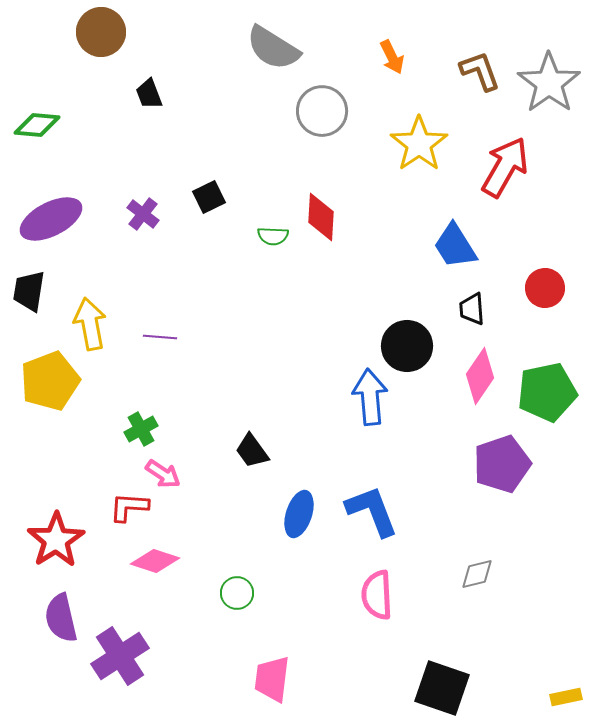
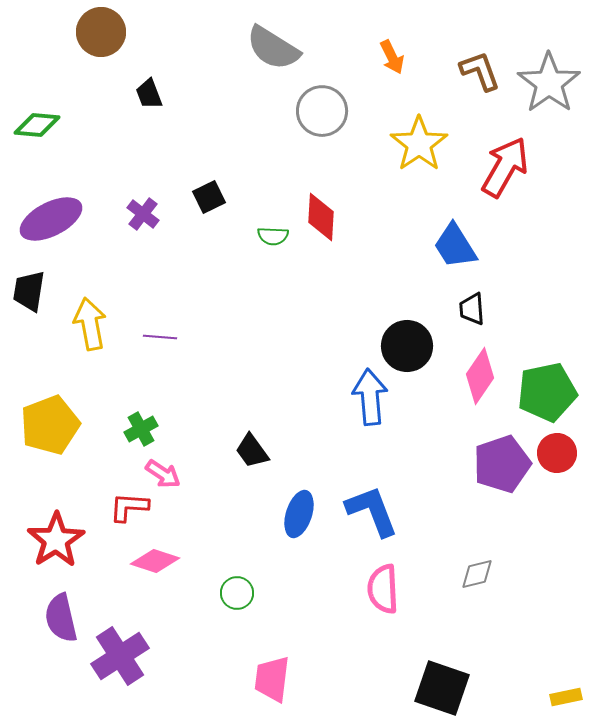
red circle at (545, 288): moved 12 px right, 165 px down
yellow pentagon at (50, 381): moved 44 px down
pink semicircle at (377, 595): moved 6 px right, 6 px up
